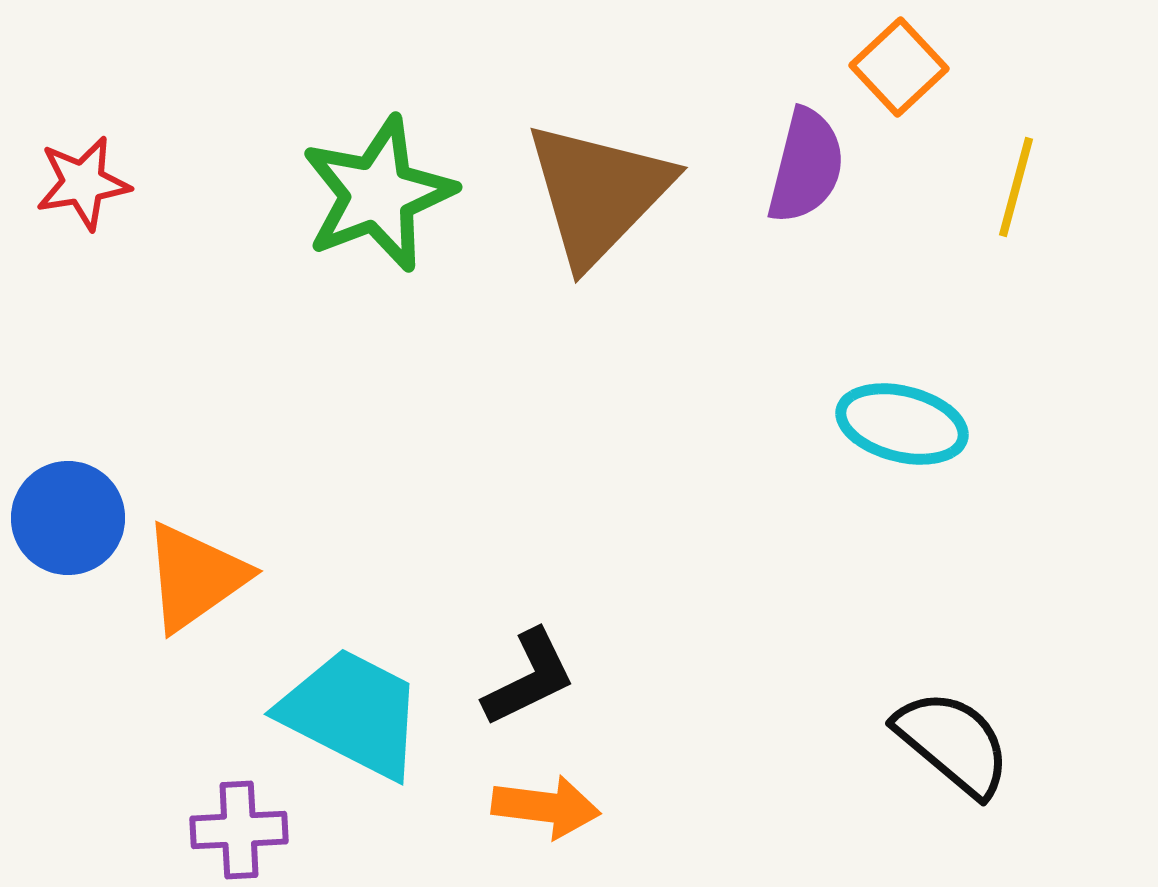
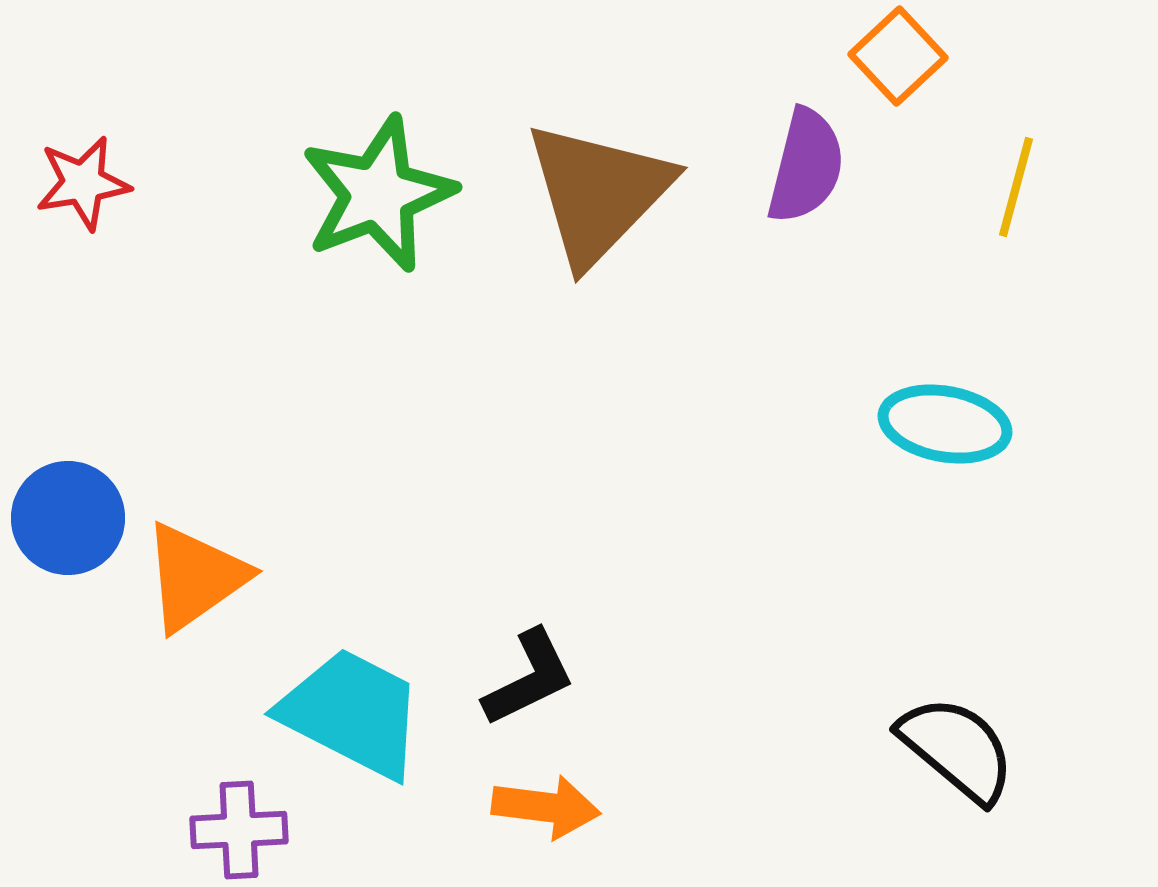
orange square: moved 1 px left, 11 px up
cyan ellipse: moved 43 px right; rotated 4 degrees counterclockwise
black semicircle: moved 4 px right, 6 px down
